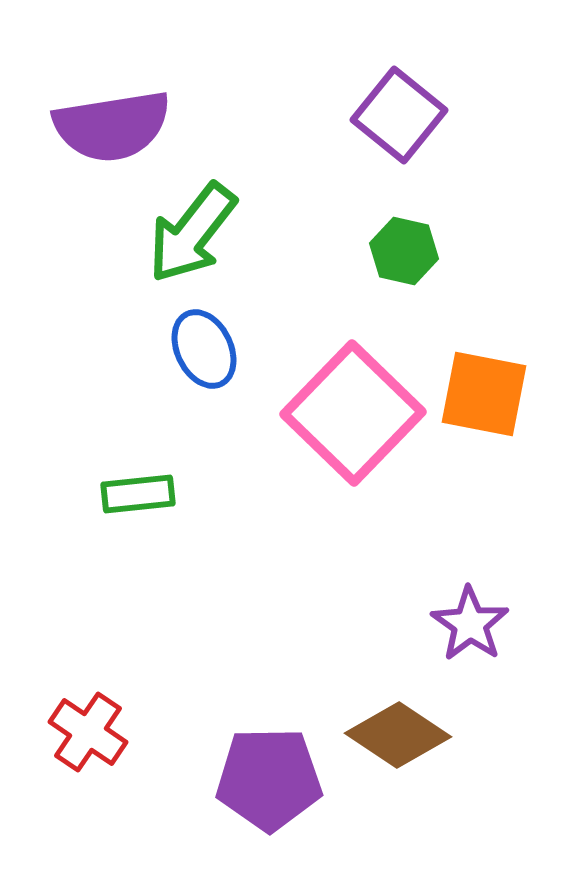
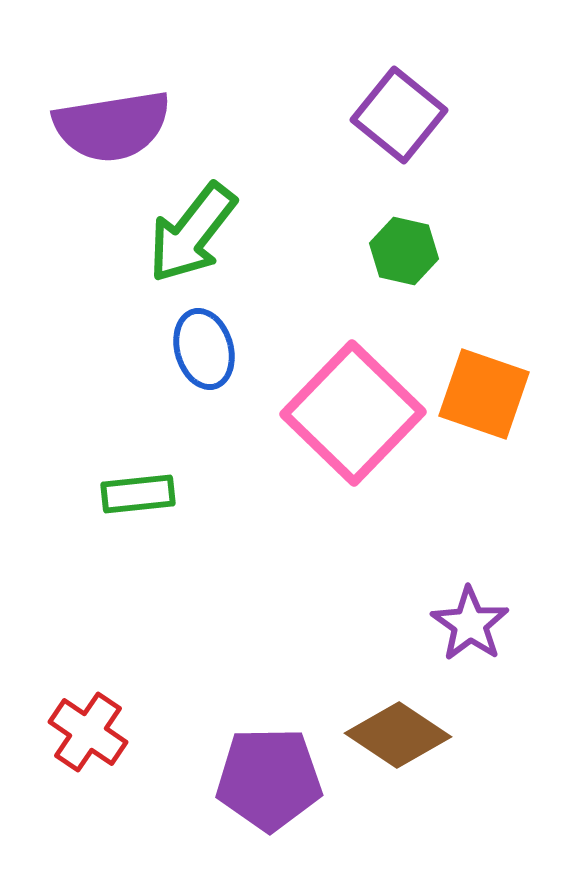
blue ellipse: rotated 10 degrees clockwise
orange square: rotated 8 degrees clockwise
